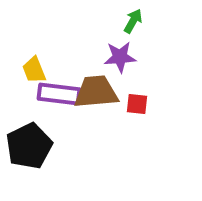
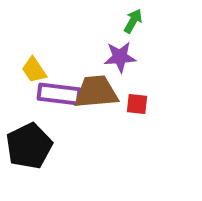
yellow trapezoid: rotated 12 degrees counterclockwise
